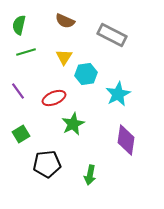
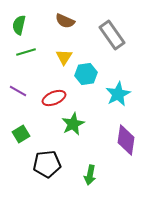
gray rectangle: rotated 28 degrees clockwise
purple line: rotated 24 degrees counterclockwise
